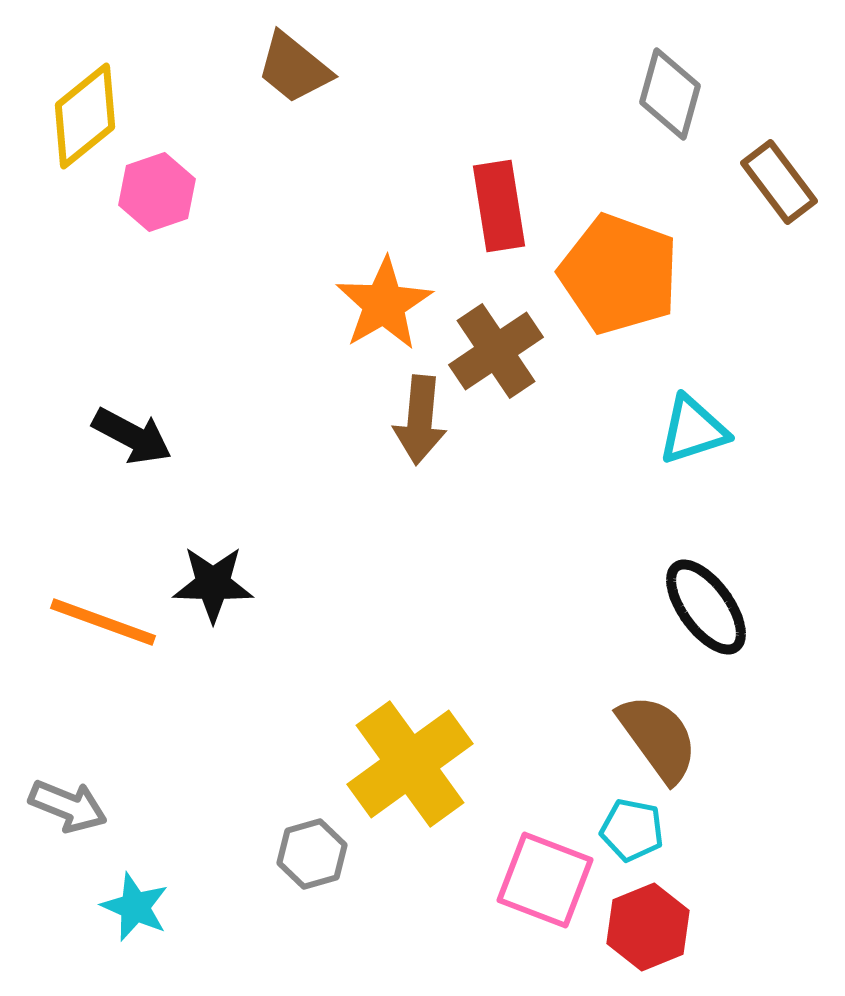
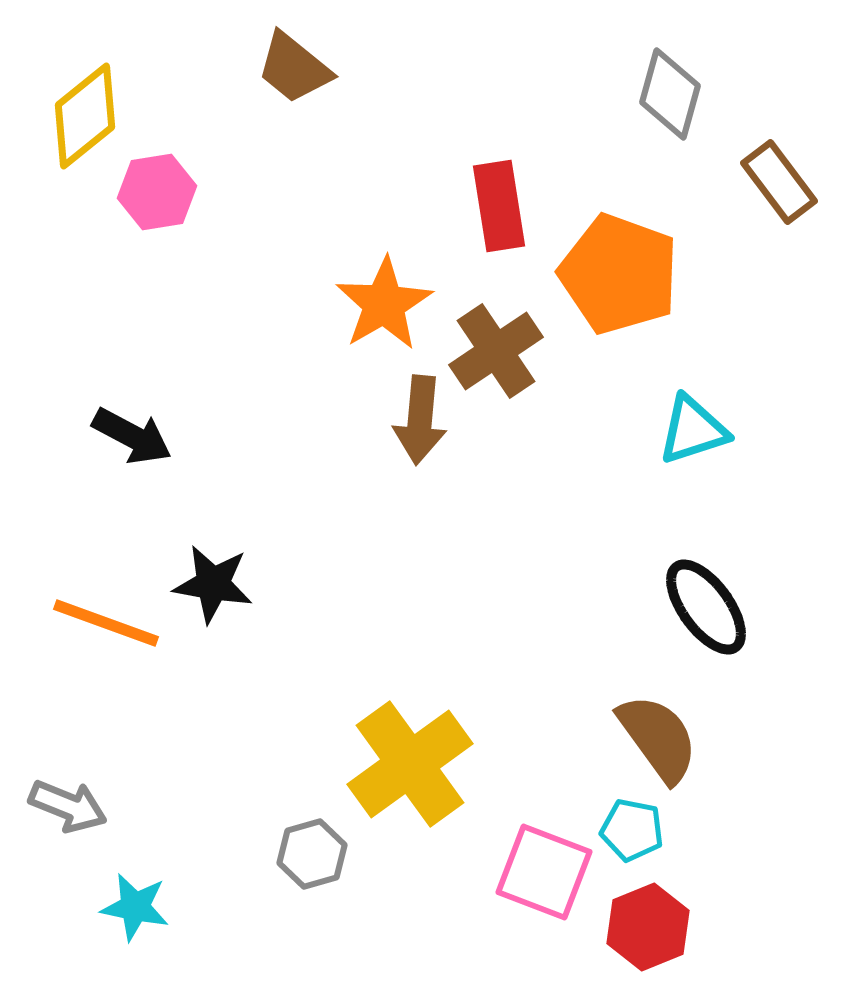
pink hexagon: rotated 10 degrees clockwise
black star: rotated 8 degrees clockwise
orange line: moved 3 px right, 1 px down
pink square: moved 1 px left, 8 px up
cyan star: rotated 12 degrees counterclockwise
